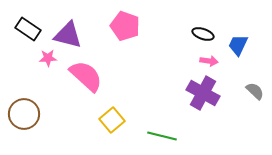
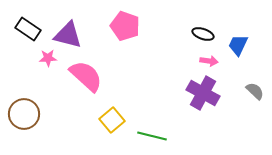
green line: moved 10 px left
